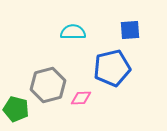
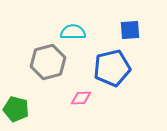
gray hexagon: moved 23 px up
